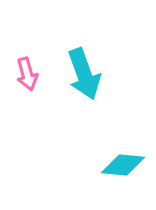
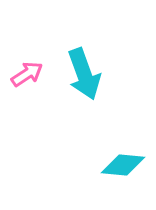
pink arrow: rotated 108 degrees counterclockwise
